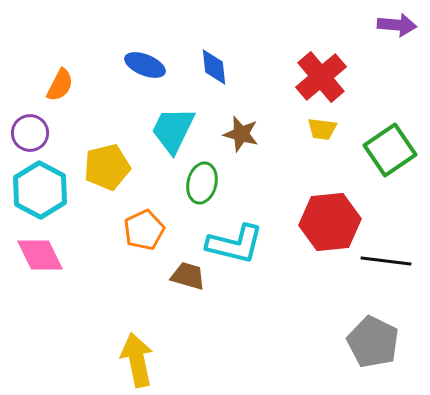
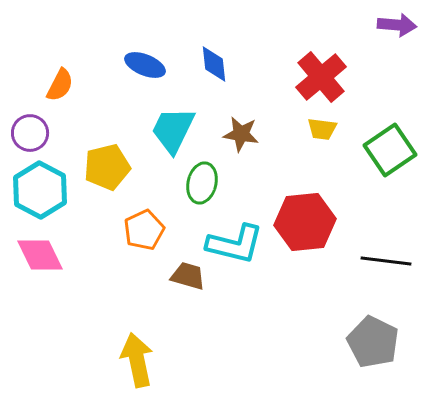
blue diamond: moved 3 px up
brown star: rotated 6 degrees counterclockwise
red hexagon: moved 25 px left
